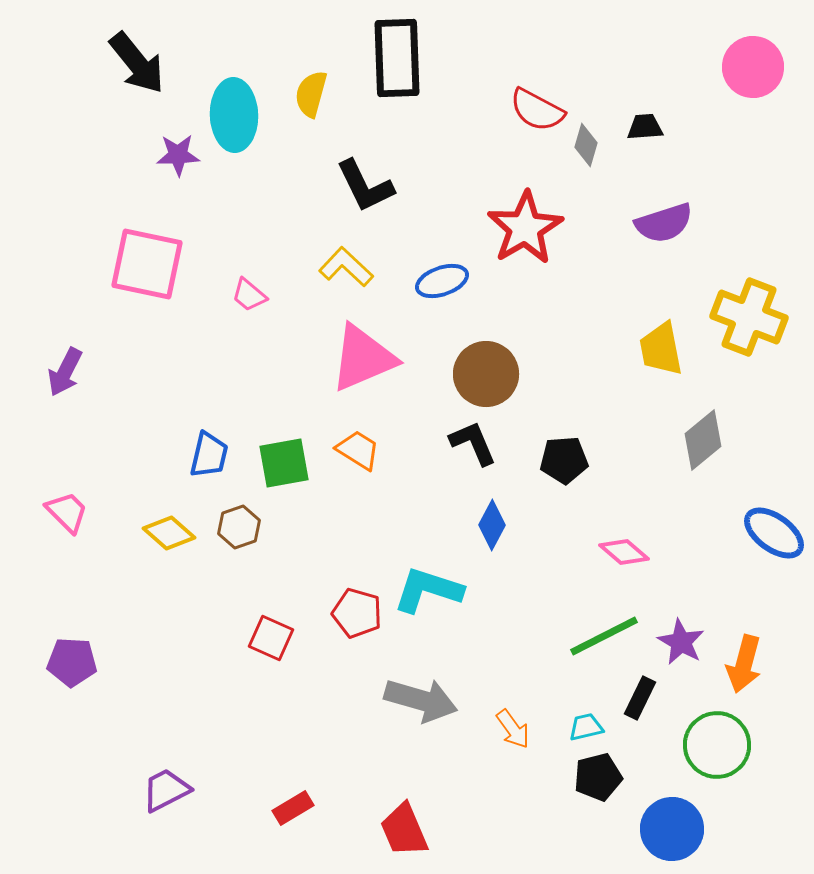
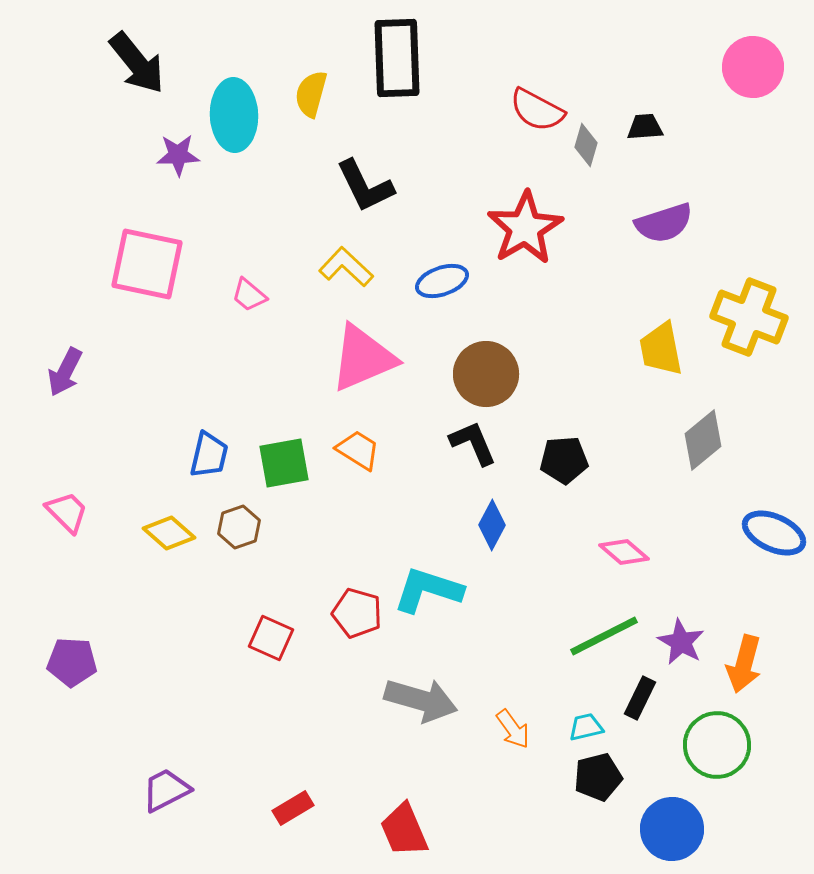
blue ellipse at (774, 533): rotated 12 degrees counterclockwise
